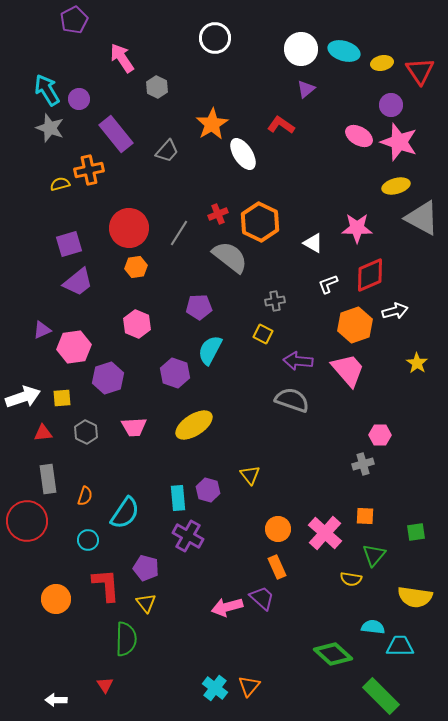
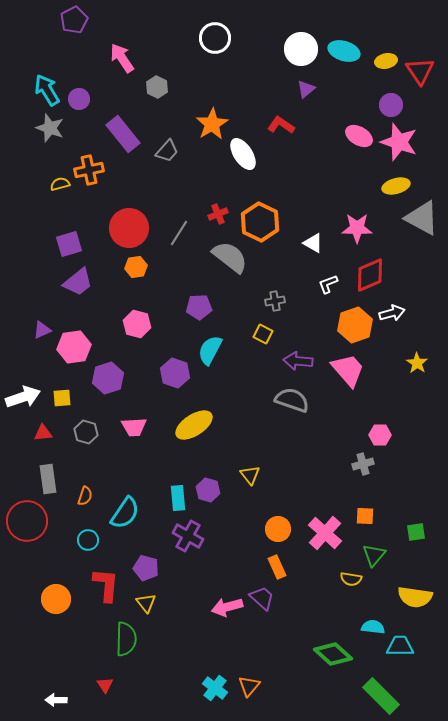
yellow ellipse at (382, 63): moved 4 px right, 2 px up
purple rectangle at (116, 134): moved 7 px right
white arrow at (395, 311): moved 3 px left, 2 px down
pink hexagon at (137, 324): rotated 8 degrees counterclockwise
gray hexagon at (86, 432): rotated 10 degrees counterclockwise
red L-shape at (106, 585): rotated 9 degrees clockwise
